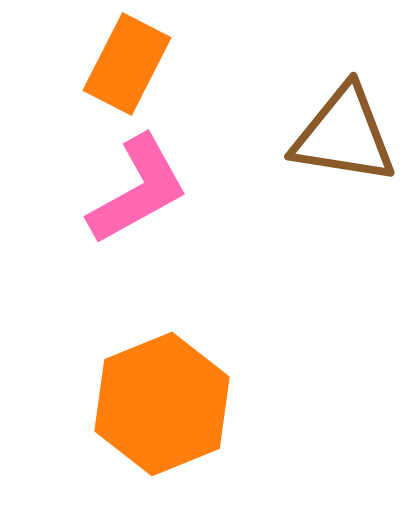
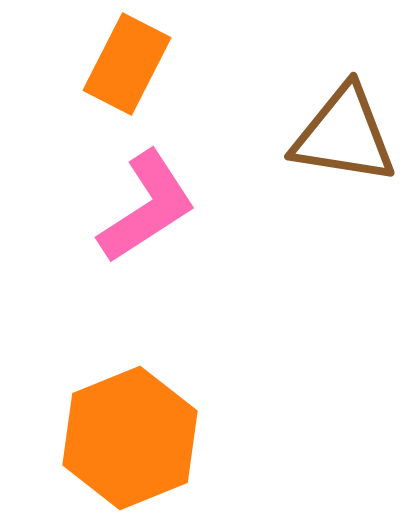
pink L-shape: moved 9 px right, 17 px down; rotated 4 degrees counterclockwise
orange hexagon: moved 32 px left, 34 px down
